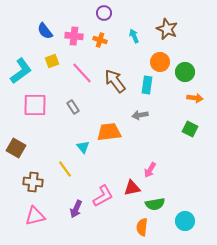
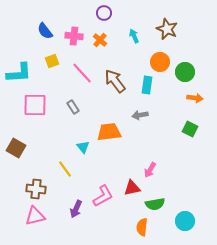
orange cross: rotated 24 degrees clockwise
cyan L-shape: moved 2 px left, 2 px down; rotated 32 degrees clockwise
brown cross: moved 3 px right, 7 px down
